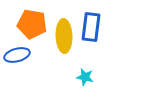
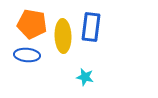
yellow ellipse: moved 1 px left
blue ellipse: moved 10 px right; rotated 20 degrees clockwise
